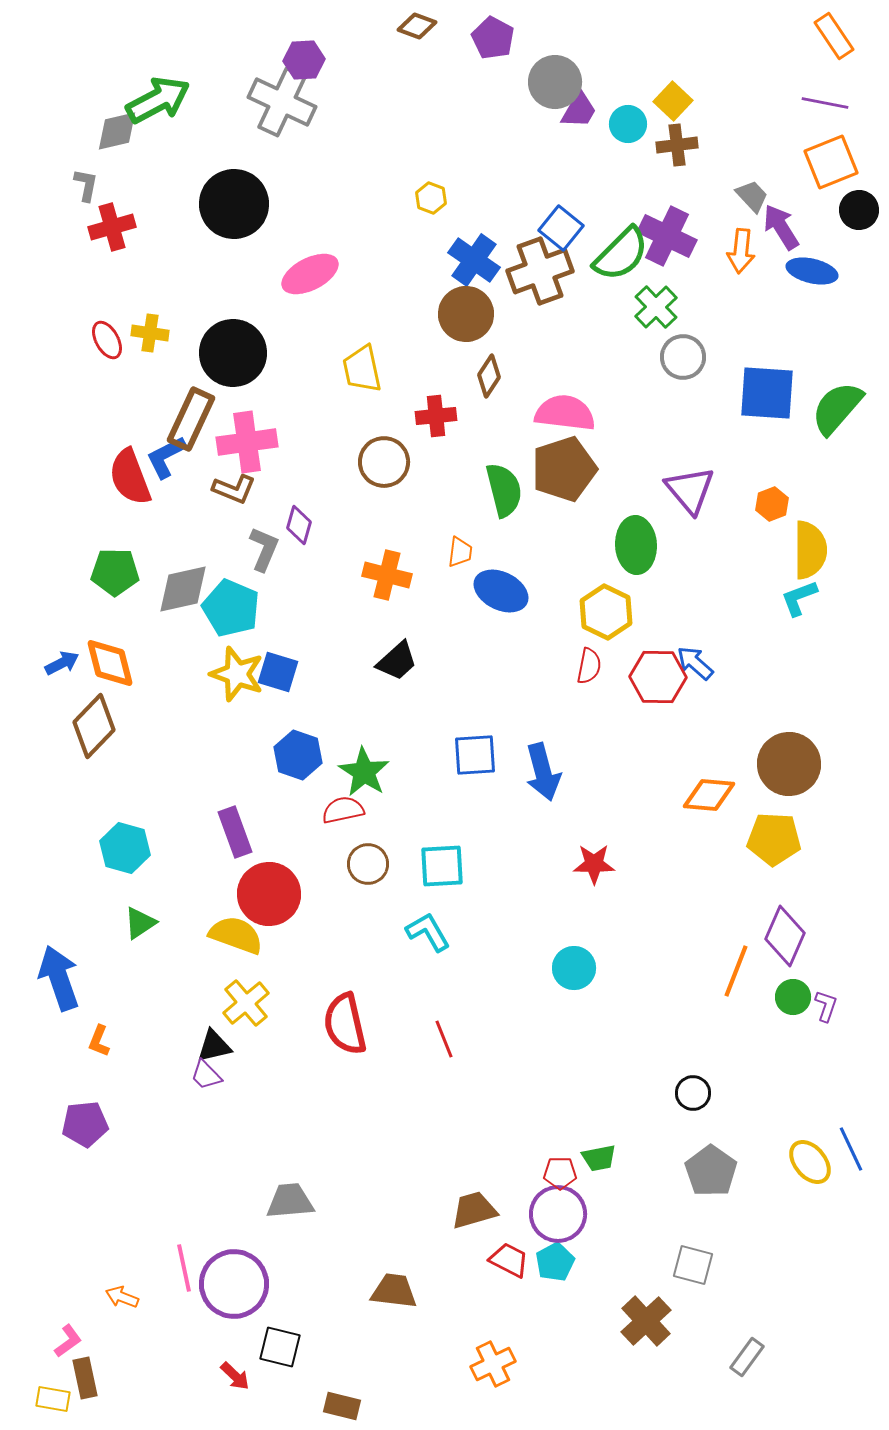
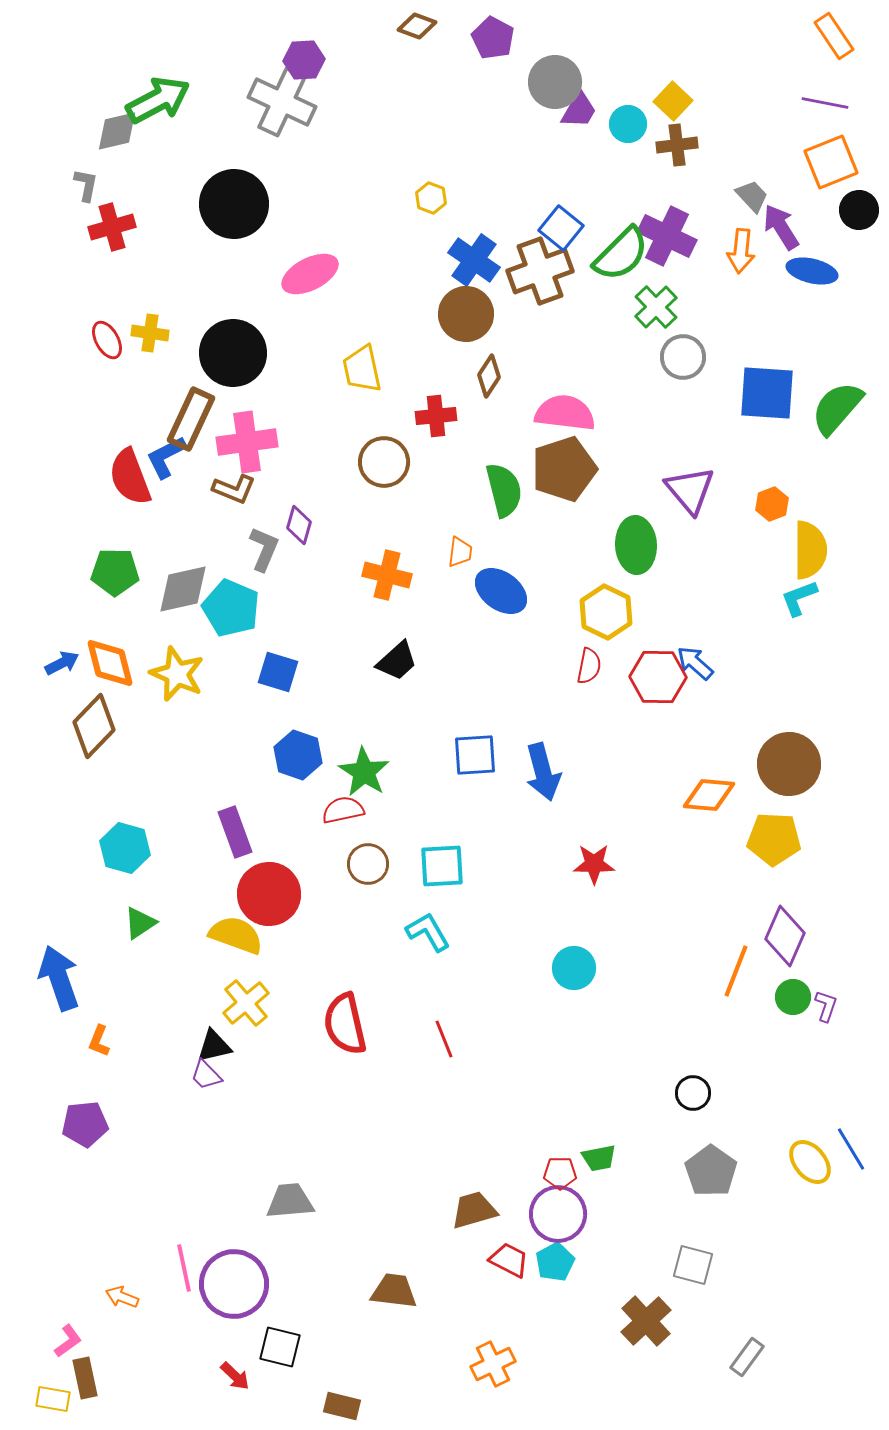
blue ellipse at (501, 591): rotated 10 degrees clockwise
yellow star at (237, 674): moved 60 px left; rotated 4 degrees clockwise
blue line at (851, 1149): rotated 6 degrees counterclockwise
